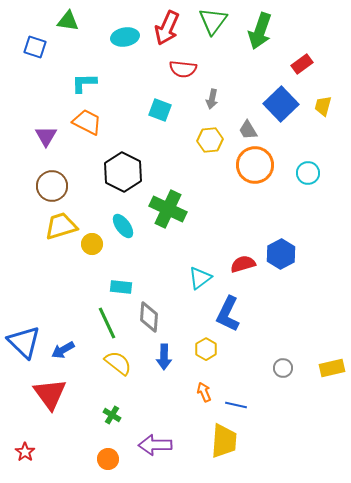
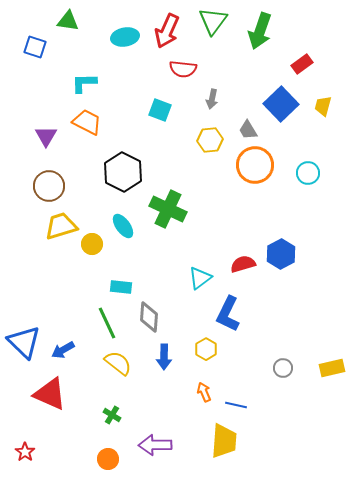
red arrow at (167, 28): moved 3 px down
brown circle at (52, 186): moved 3 px left
red triangle at (50, 394): rotated 30 degrees counterclockwise
